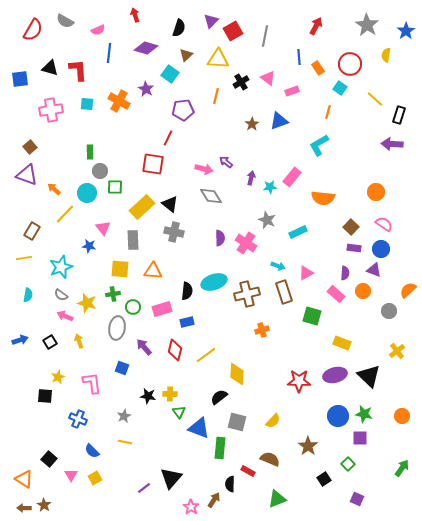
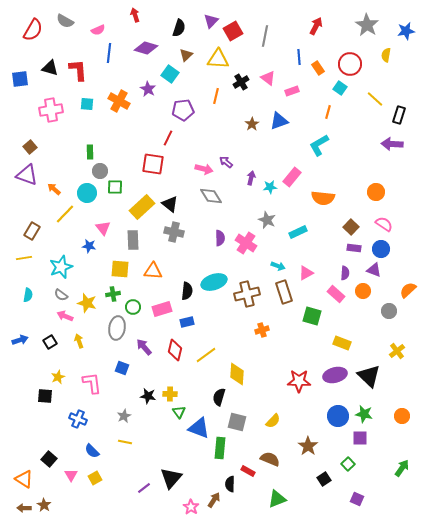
blue star at (406, 31): rotated 24 degrees clockwise
purple star at (146, 89): moved 2 px right
black semicircle at (219, 397): rotated 36 degrees counterclockwise
